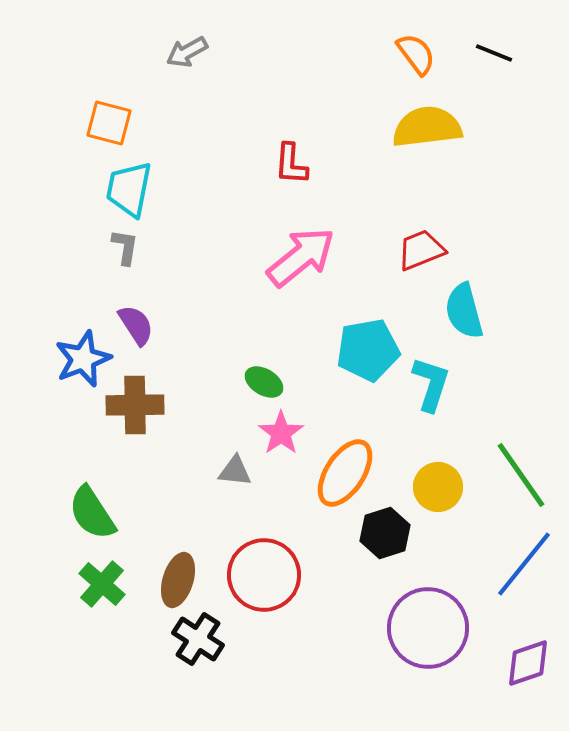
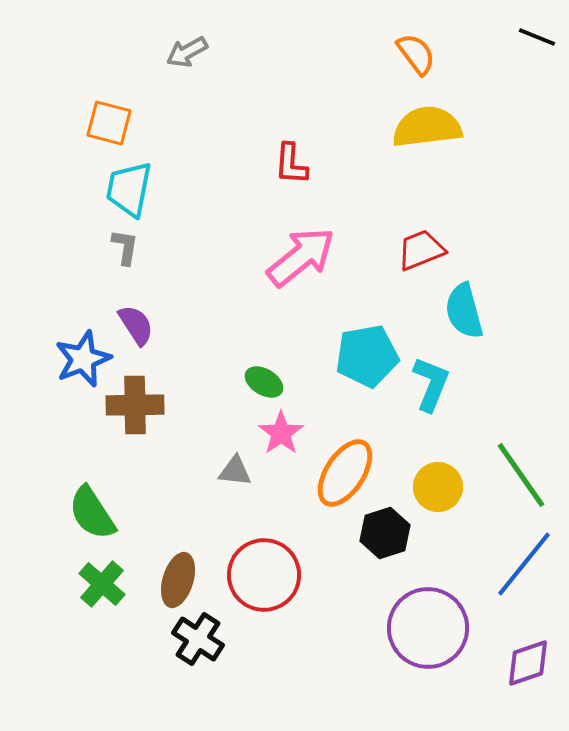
black line: moved 43 px right, 16 px up
cyan pentagon: moved 1 px left, 6 px down
cyan L-shape: rotated 4 degrees clockwise
